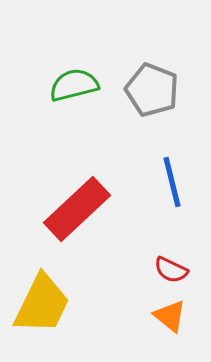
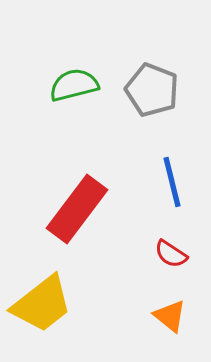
red rectangle: rotated 10 degrees counterclockwise
red semicircle: moved 16 px up; rotated 8 degrees clockwise
yellow trapezoid: rotated 26 degrees clockwise
